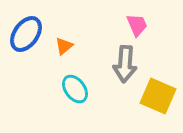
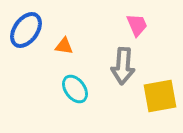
blue ellipse: moved 4 px up
orange triangle: rotated 48 degrees clockwise
gray arrow: moved 2 px left, 2 px down
yellow square: moved 2 px right; rotated 33 degrees counterclockwise
